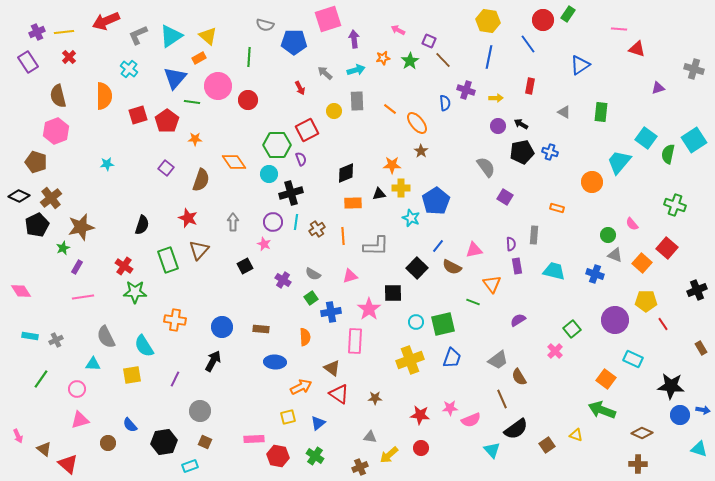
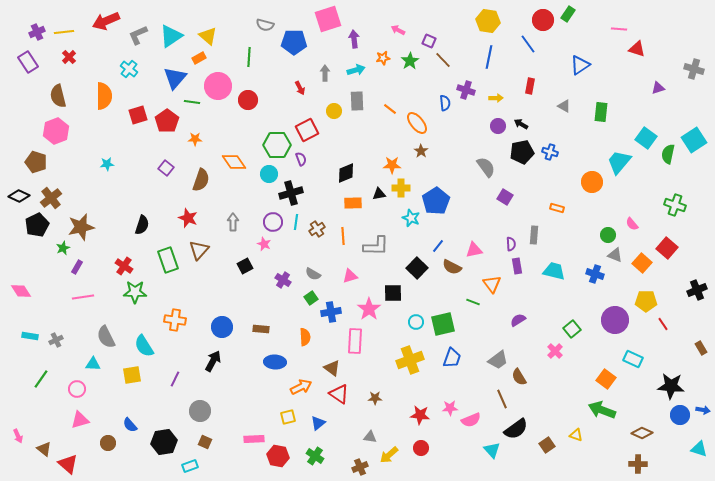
gray arrow at (325, 73): rotated 49 degrees clockwise
gray triangle at (564, 112): moved 6 px up
